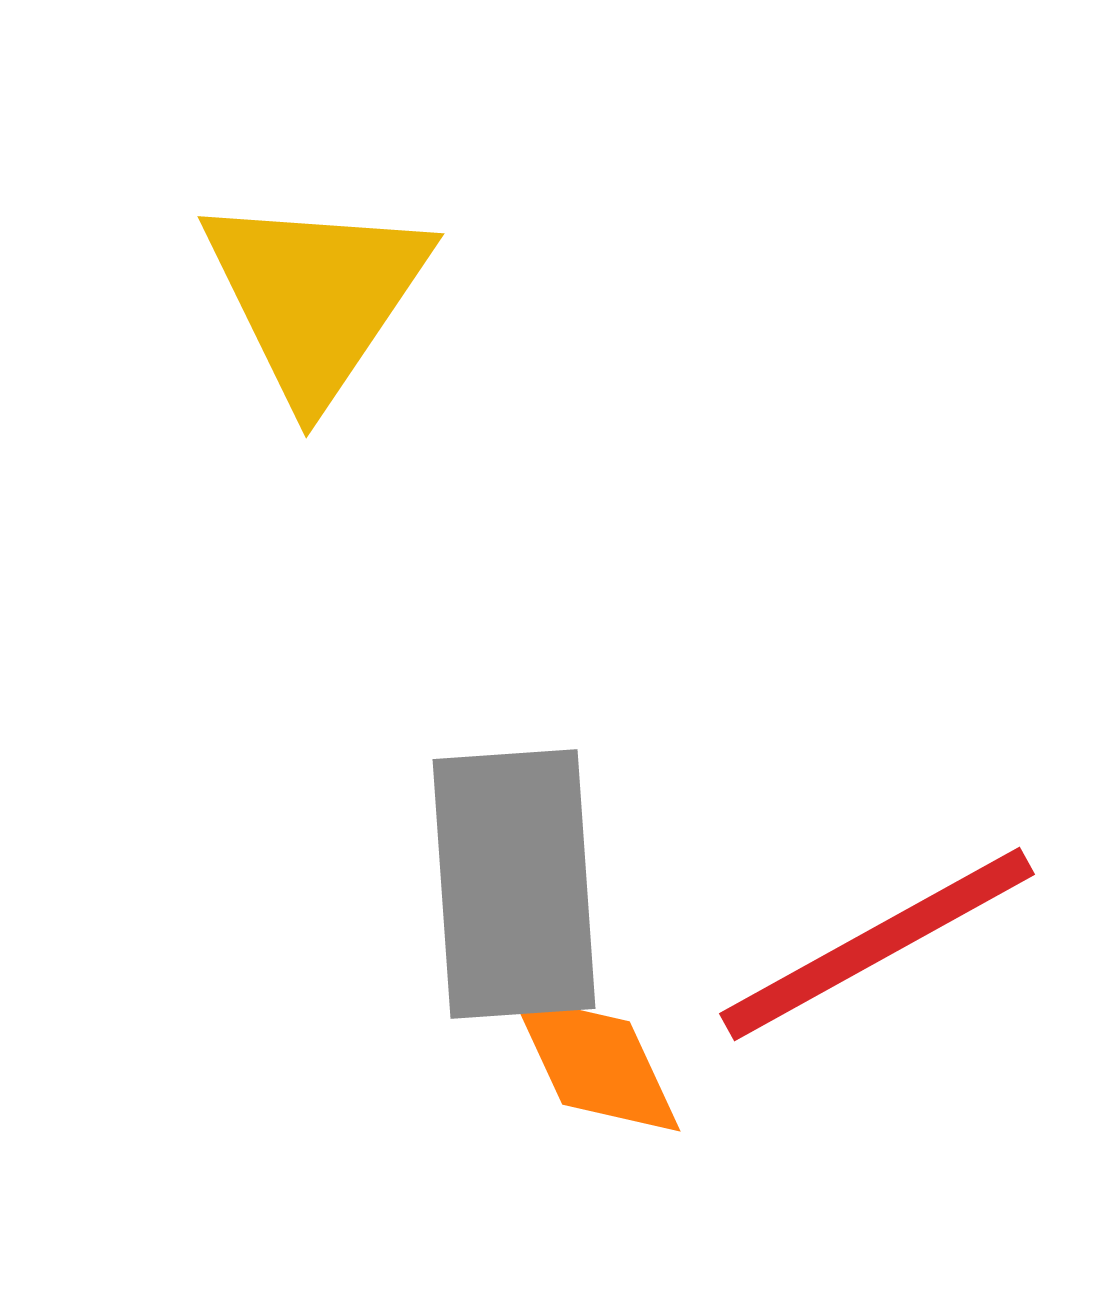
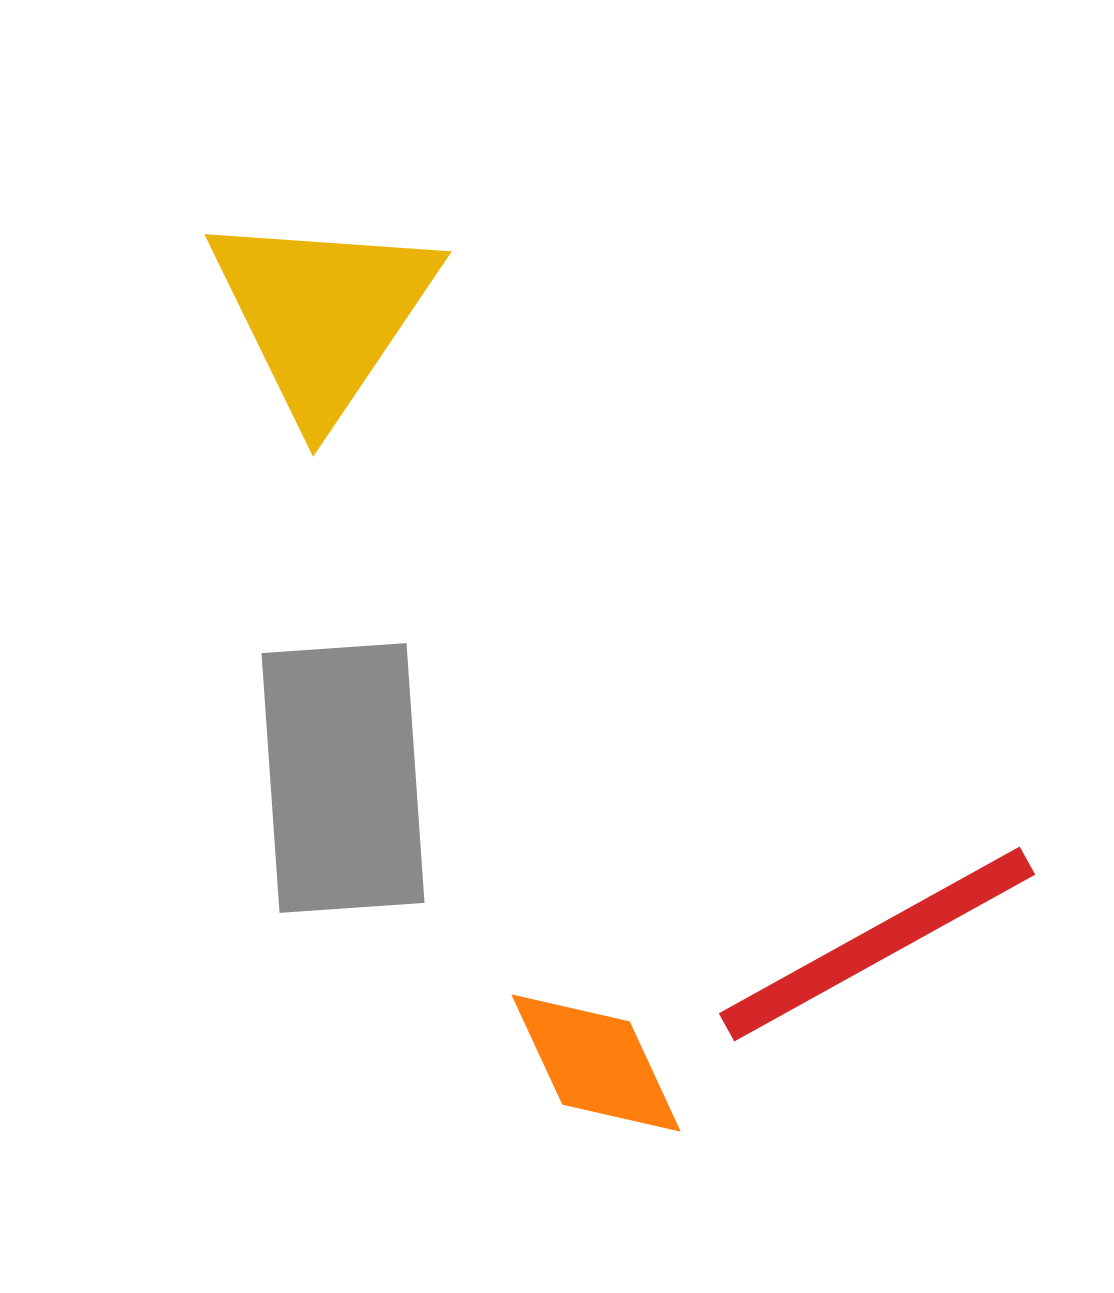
yellow triangle: moved 7 px right, 18 px down
gray rectangle: moved 171 px left, 106 px up
